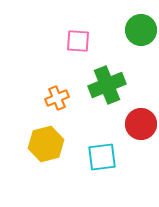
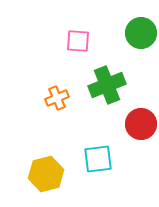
green circle: moved 3 px down
yellow hexagon: moved 30 px down
cyan square: moved 4 px left, 2 px down
